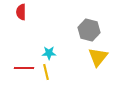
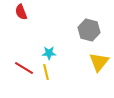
red semicircle: rotated 21 degrees counterclockwise
yellow triangle: moved 1 px right, 5 px down
red line: rotated 30 degrees clockwise
